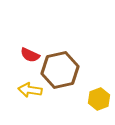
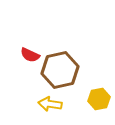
yellow arrow: moved 20 px right, 14 px down
yellow hexagon: rotated 10 degrees clockwise
